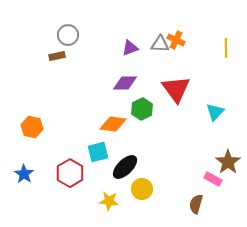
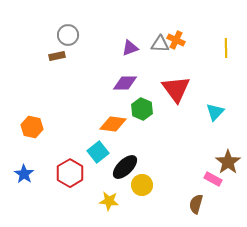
green hexagon: rotated 10 degrees counterclockwise
cyan square: rotated 25 degrees counterclockwise
yellow circle: moved 4 px up
